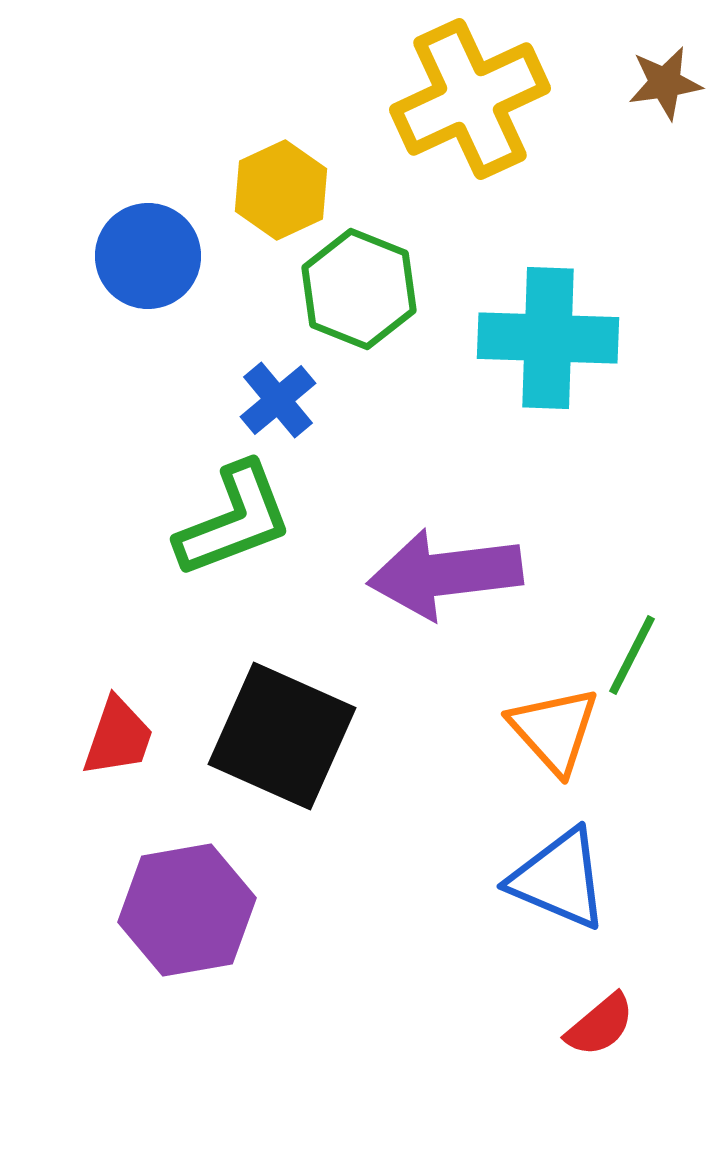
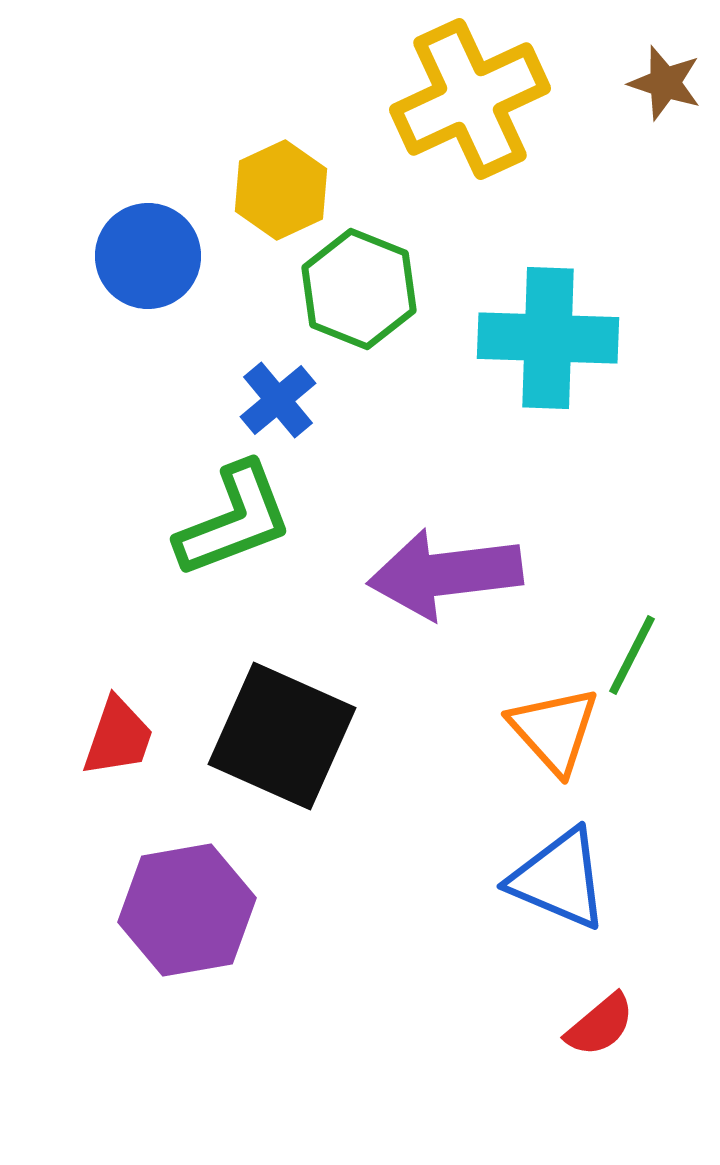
brown star: rotated 26 degrees clockwise
